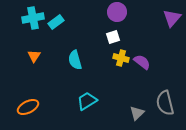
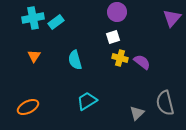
yellow cross: moved 1 px left
